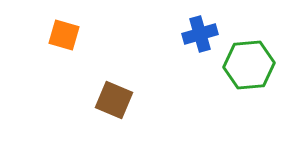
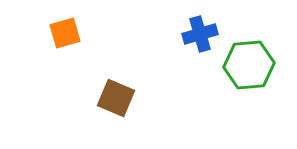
orange square: moved 1 px right, 2 px up; rotated 32 degrees counterclockwise
brown square: moved 2 px right, 2 px up
